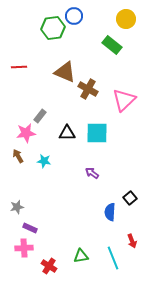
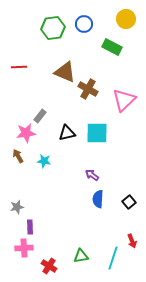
blue circle: moved 10 px right, 8 px down
green rectangle: moved 2 px down; rotated 12 degrees counterclockwise
black triangle: rotated 12 degrees counterclockwise
purple arrow: moved 2 px down
black square: moved 1 px left, 4 px down
blue semicircle: moved 12 px left, 13 px up
purple rectangle: moved 1 px up; rotated 64 degrees clockwise
cyan line: rotated 40 degrees clockwise
